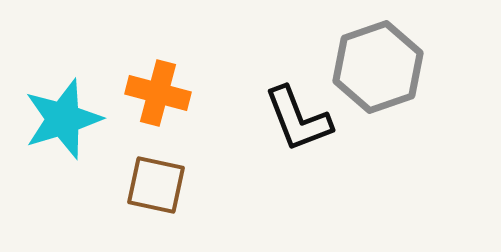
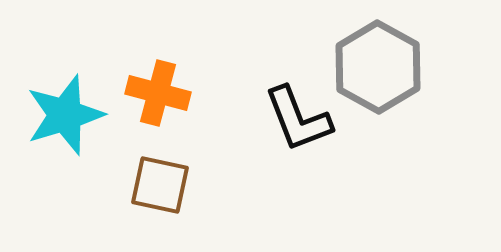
gray hexagon: rotated 12 degrees counterclockwise
cyan star: moved 2 px right, 4 px up
brown square: moved 4 px right
